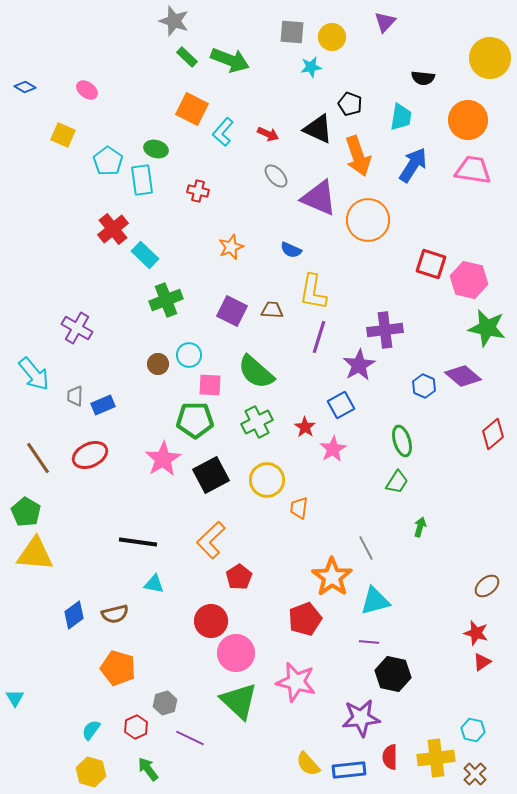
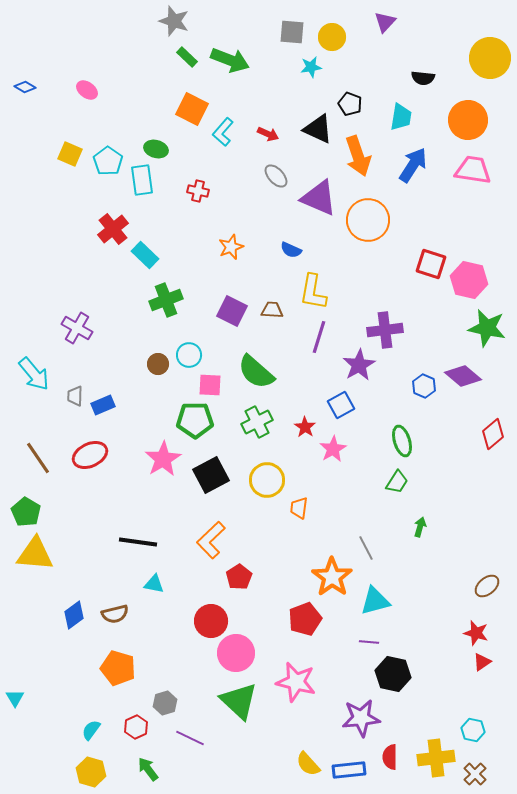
yellow square at (63, 135): moved 7 px right, 19 px down
